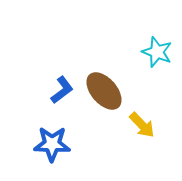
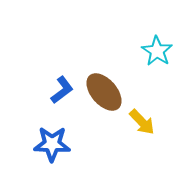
cyan star: moved 1 px up; rotated 12 degrees clockwise
brown ellipse: moved 1 px down
yellow arrow: moved 3 px up
